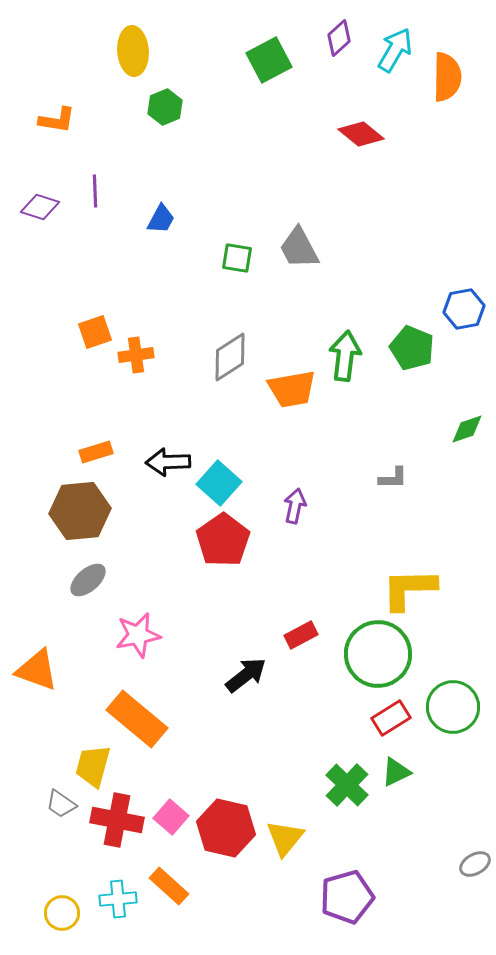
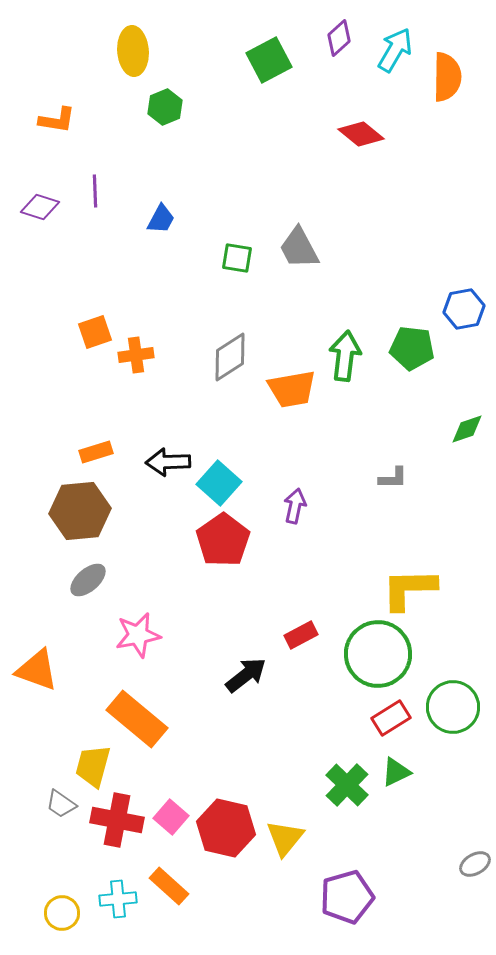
green pentagon at (412, 348): rotated 15 degrees counterclockwise
